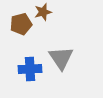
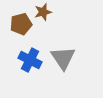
gray triangle: moved 2 px right
blue cross: moved 9 px up; rotated 30 degrees clockwise
